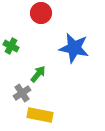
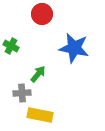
red circle: moved 1 px right, 1 px down
gray cross: rotated 30 degrees clockwise
